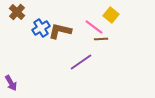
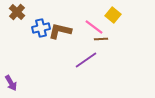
yellow square: moved 2 px right
blue cross: rotated 18 degrees clockwise
purple line: moved 5 px right, 2 px up
